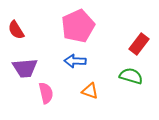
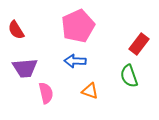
green semicircle: moved 2 px left; rotated 125 degrees counterclockwise
